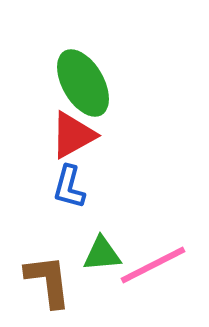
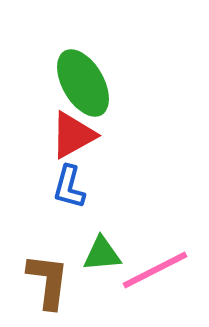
pink line: moved 2 px right, 5 px down
brown L-shape: rotated 14 degrees clockwise
